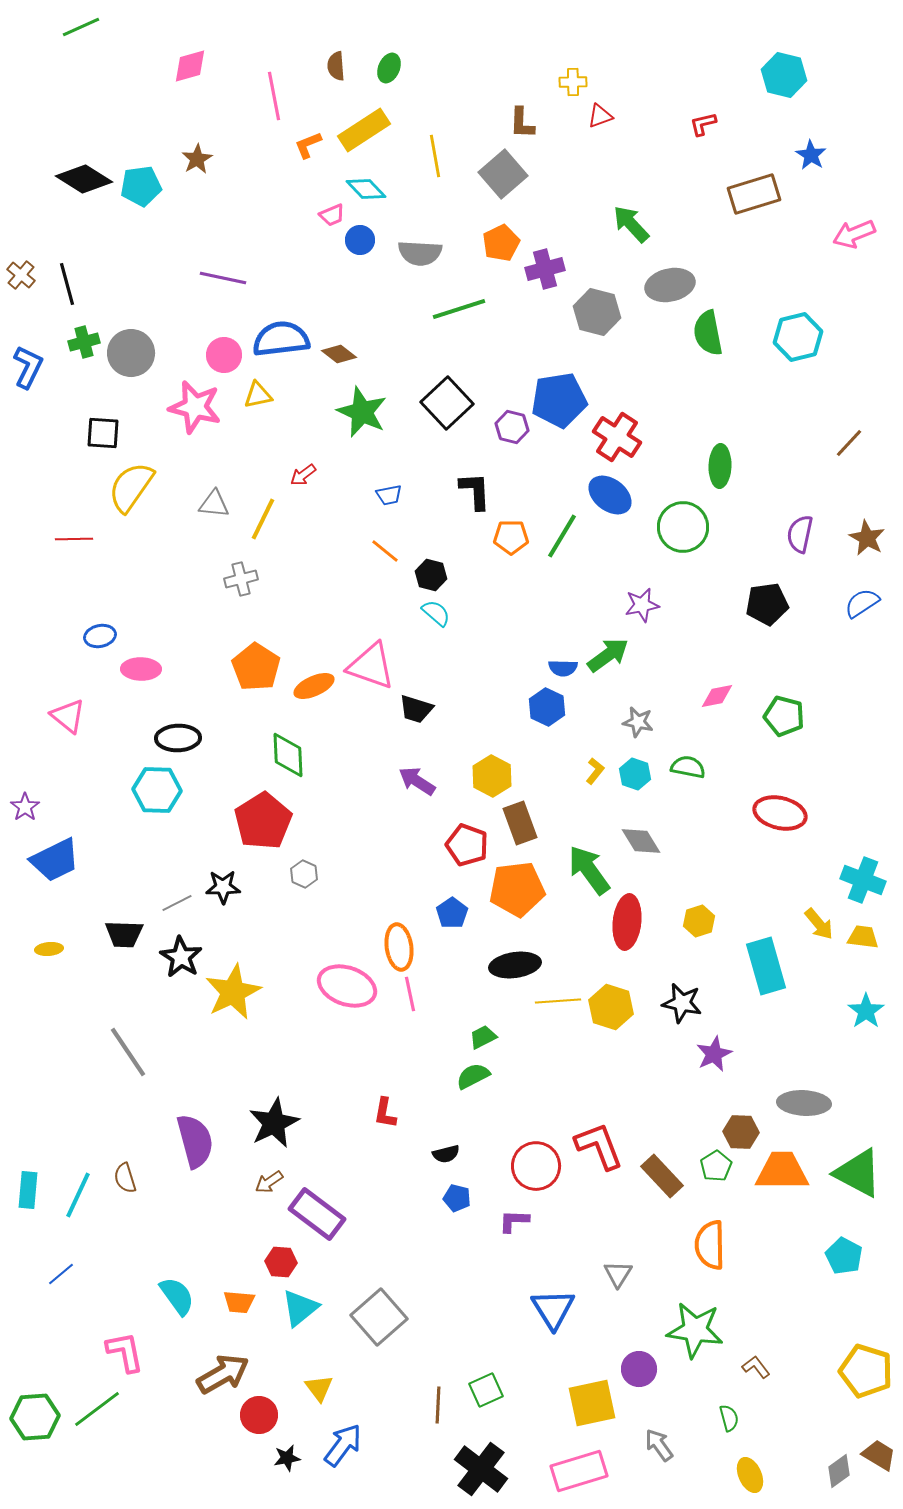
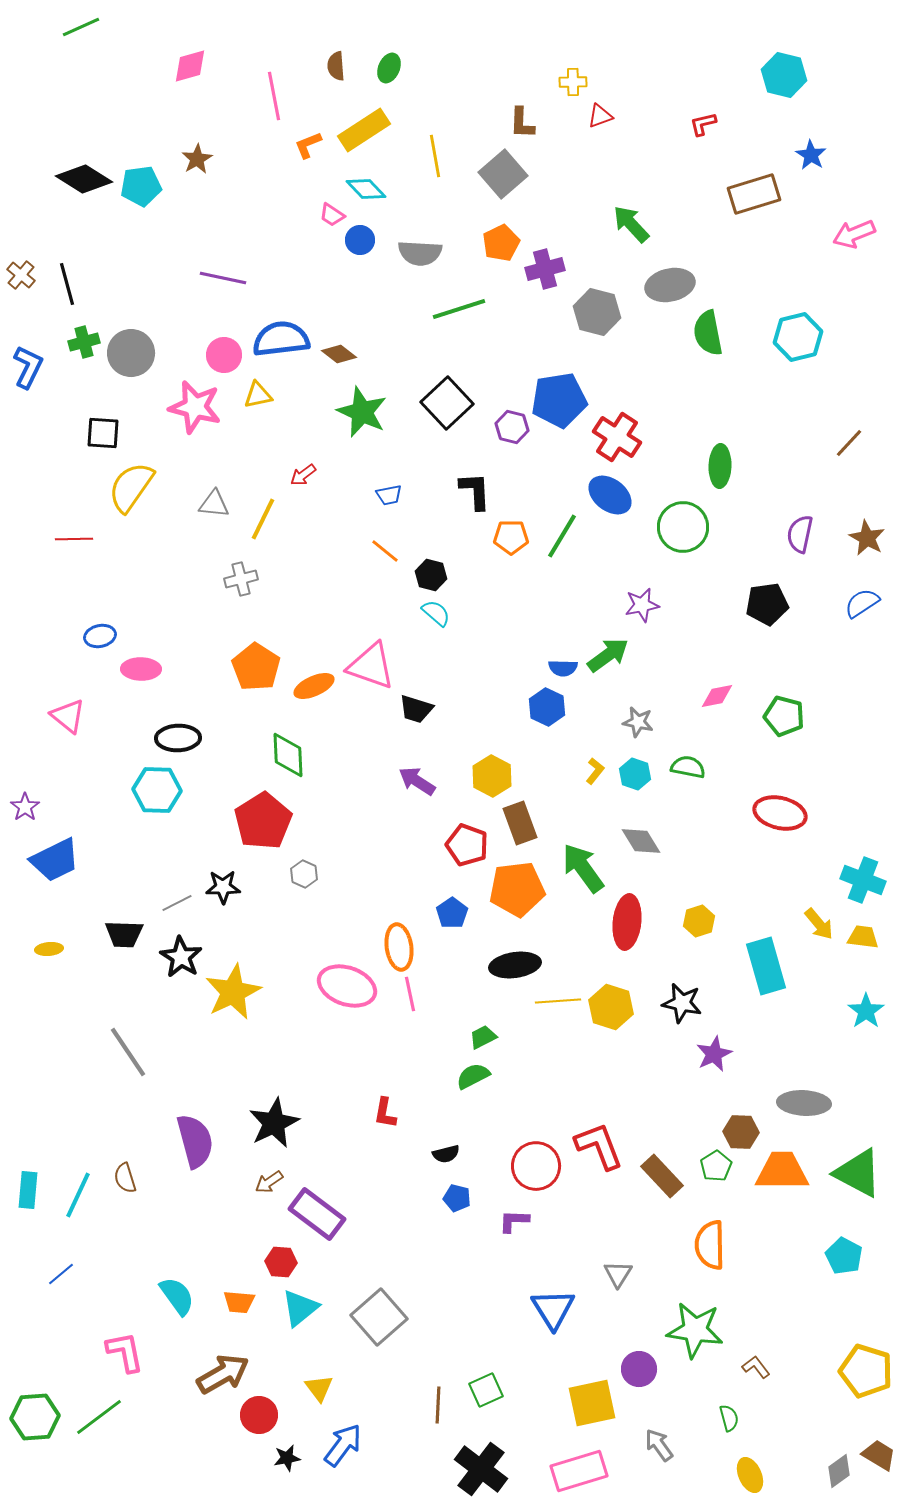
pink trapezoid at (332, 215): rotated 56 degrees clockwise
green arrow at (589, 870): moved 6 px left, 2 px up
green line at (97, 1409): moved 2 px right, 8 px down
